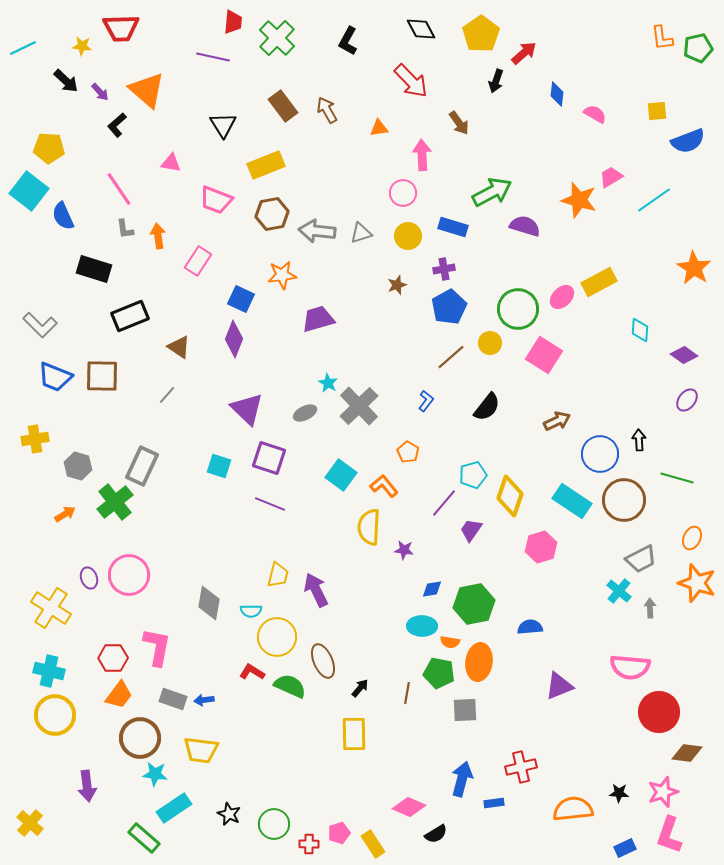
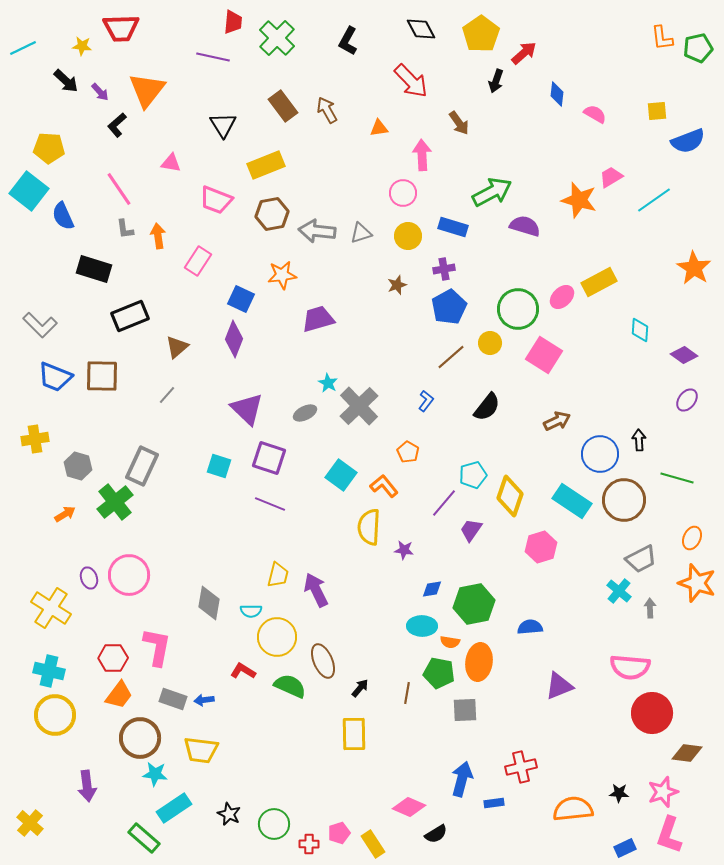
orange triangle at (147, 90): rotated 27 degrees clockwise
brown triangle at (179, 347): moved 2 px left; rotated 45 degrees clockwise
red L-shape at (252, 672): moved 9 px left, 1 px up
red circle at (659, 712): moved 7 px left, 1 px down
